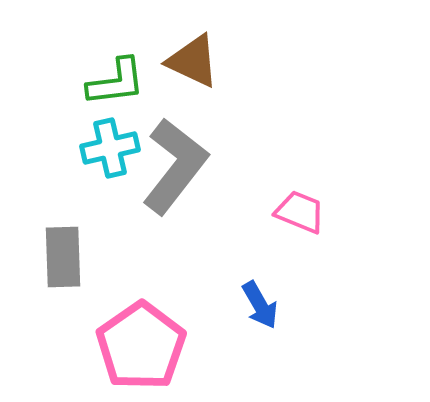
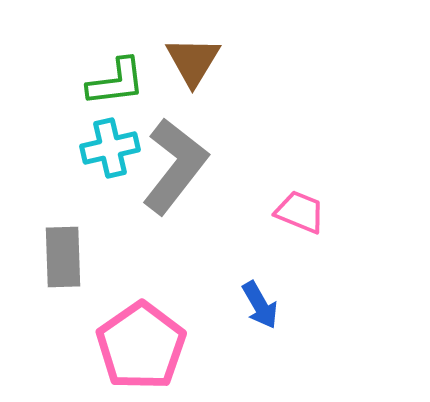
brown triangle: rotated 36 degrees clockwise
